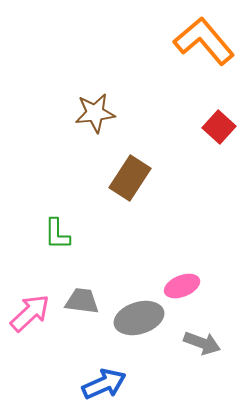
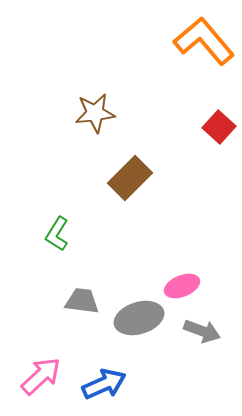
brown rectangle: rotated 12 degrees clockwise
green L-shape: rotated 32 degrees clockwise
pink arrow: moved 11 px right, 63 px down
gray arrow: moved 12 px up
